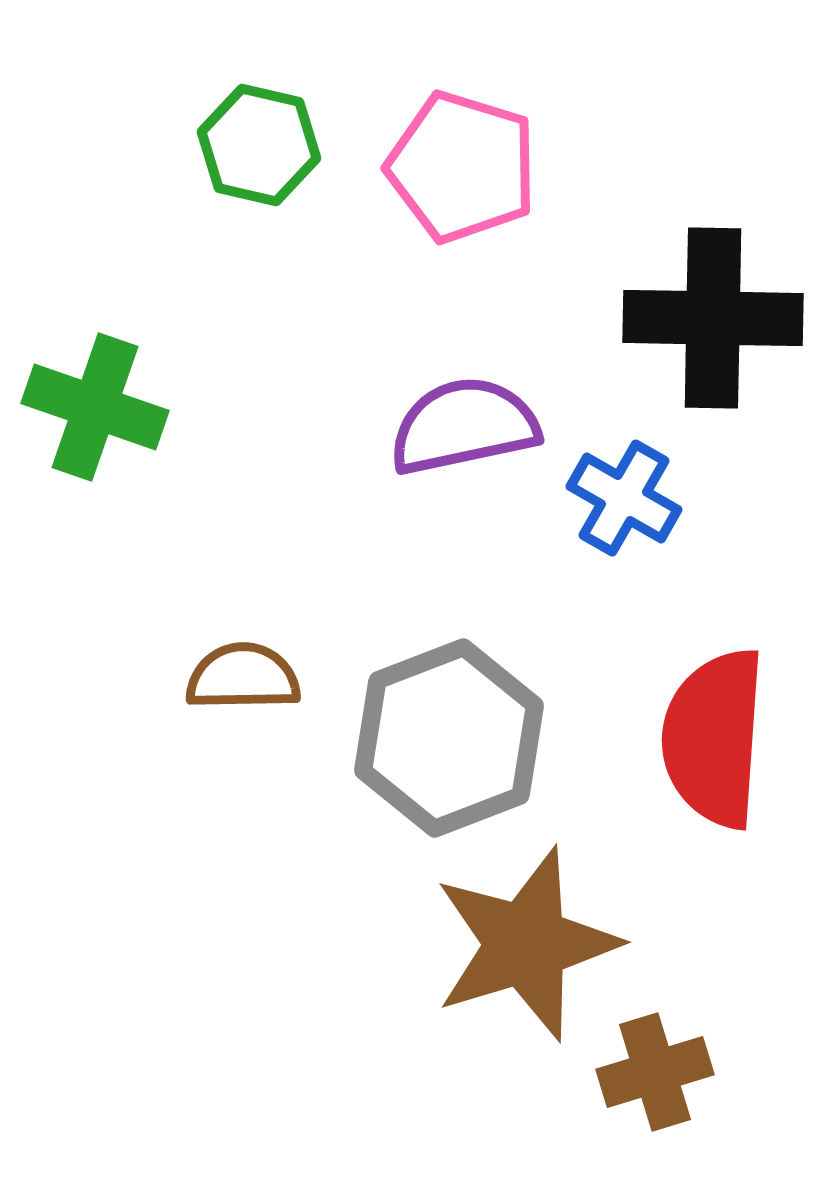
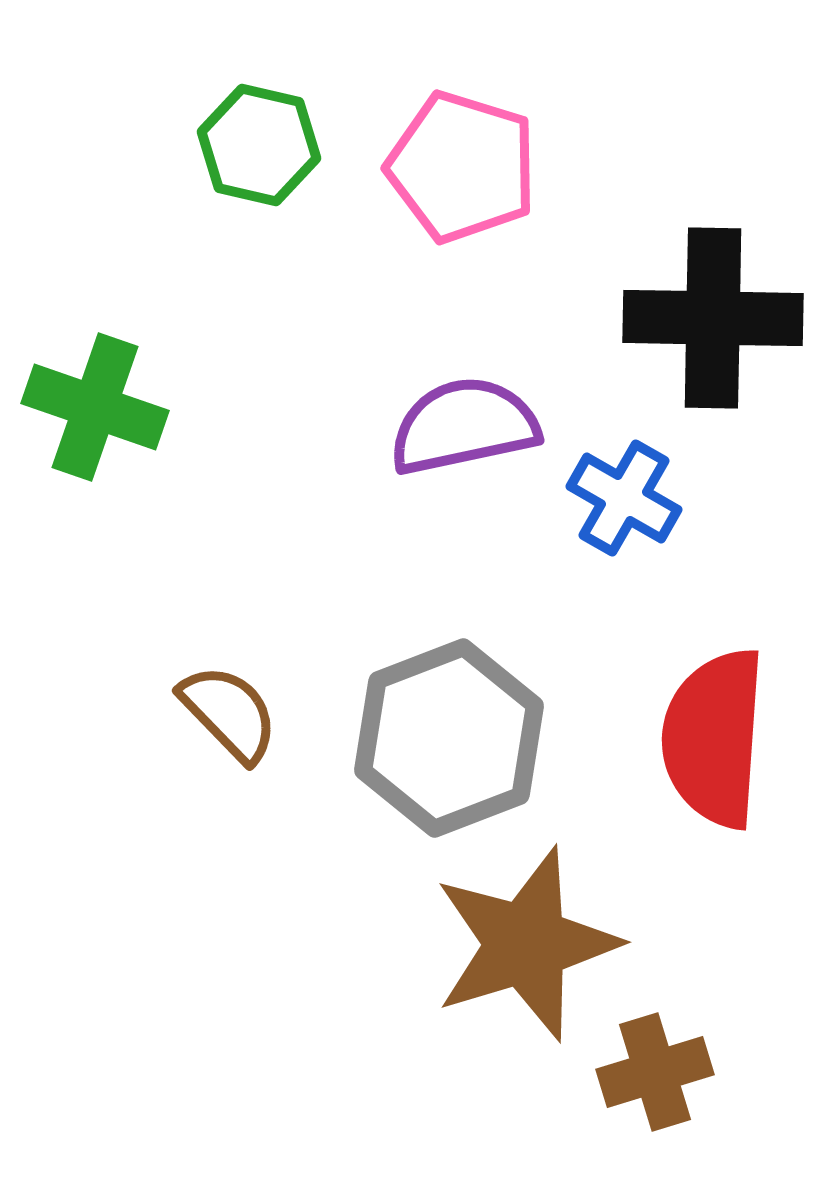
brown semicircle: moved 14 px left, 36 px down; rotated 47 degrees clockwise
